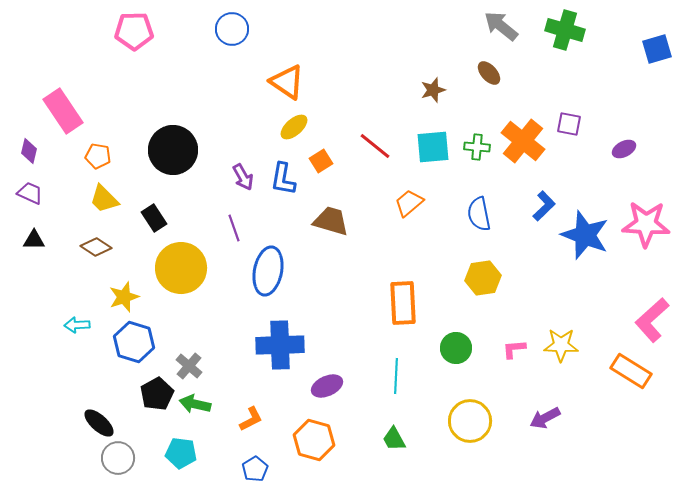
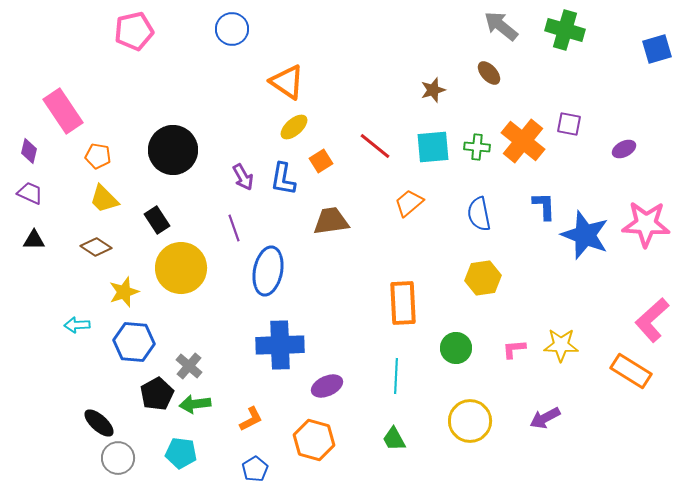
pink pentagon at (134, 31): rotated 12 degrees counterclockwise
blue L-shape at (544, 206): rotated 48 degrees counterclockwise
black rectangle at (154, 218): moved 3 px right, 2 px down
brown trapezoid at (331, 221): rotated 24 degrees counterclockwise
yellow star at (124, 297): moved 5 px up
blue hexagon at (134, 342): rotated 12 degrees counterclockwise
green arrow at (195, 404): rotated 20 degrees counterclockwise
